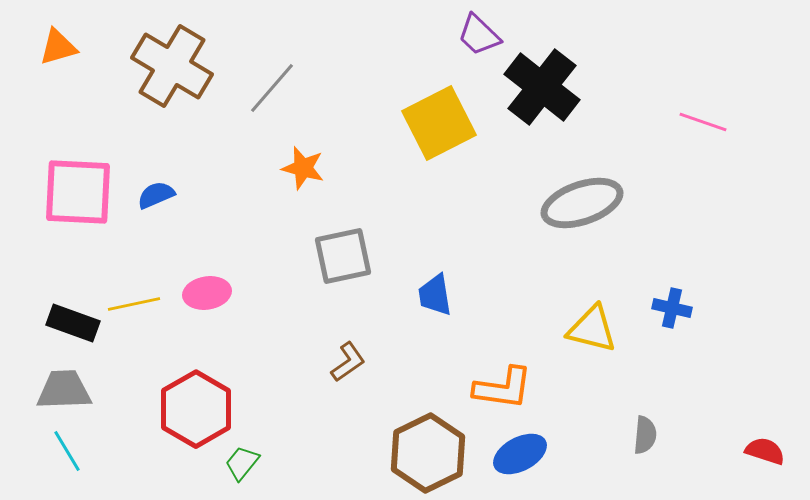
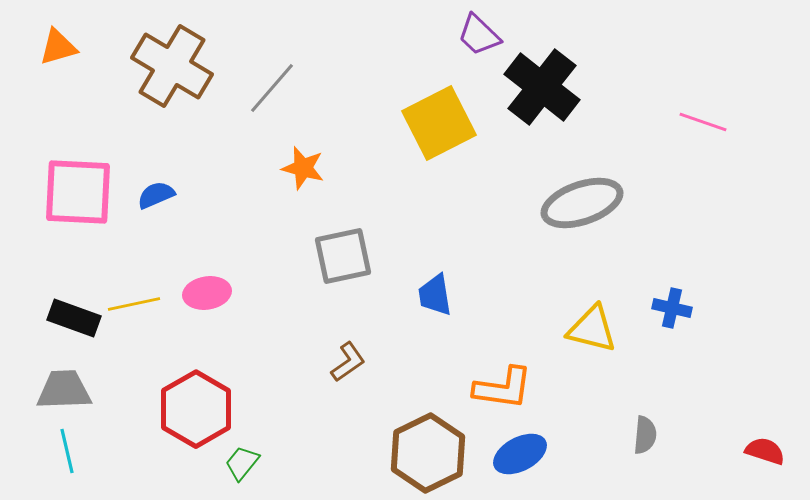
black rectangle: moved 1 px right, 5 px up
cyan line: rotated 18 degrees clockwise
